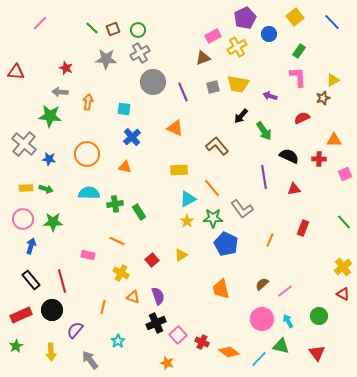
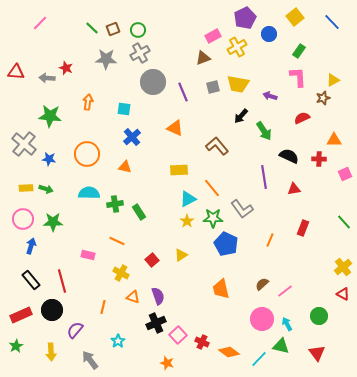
gray arrow at (60, 92): moved 13 px left, 14 px up
cyan arrow at (288, 321): moved 1 px left, 3 px down
